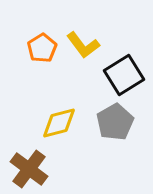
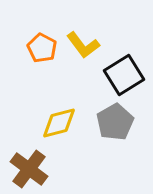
orange pentagon: rotated 12 degrees counterclockwise
